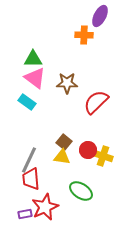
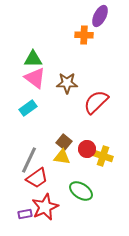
cyan rectangle: moved 1 px right, 6 px down; rotated 72 degrees counterclockwise
red circle: moved 1 px left, 1 px up
red trapezoid: moved 6 px right, 1 px up; rotated 120 degrees counterclockwise
